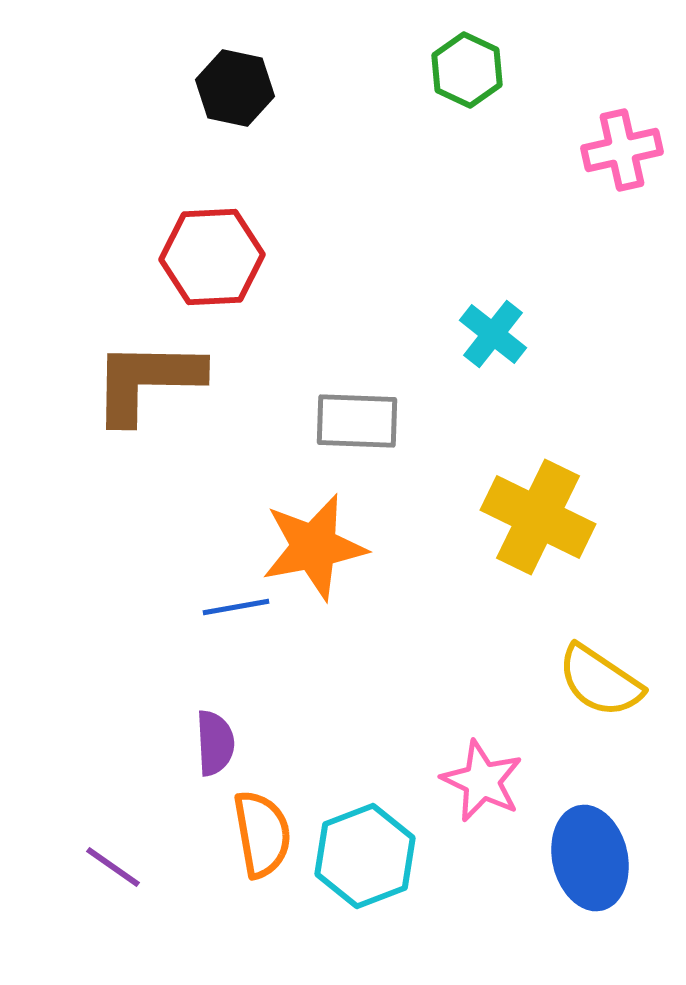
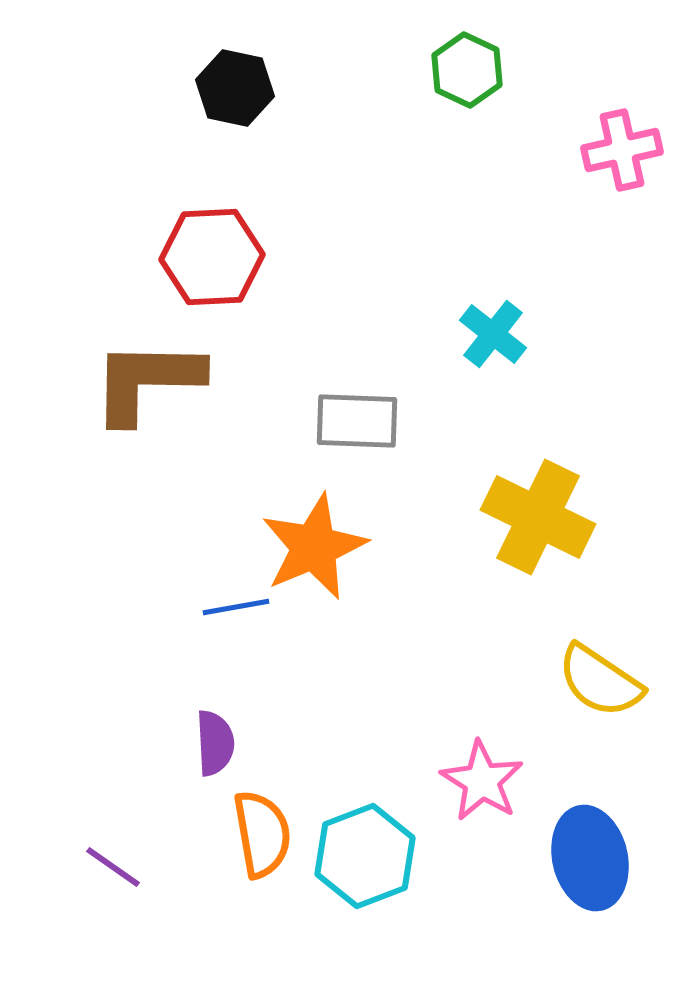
orange star: rotated 12 degrees counterclockwise
pink star: rotated 6 degrees clockwise
